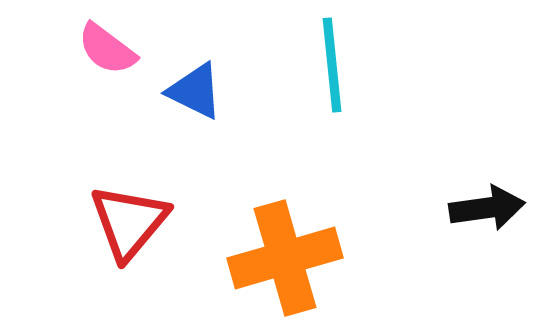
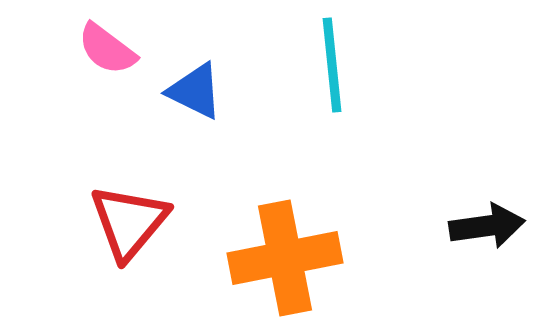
black arrow: moved 18 px down
orange cross: rotated 5 degrees clockwise
